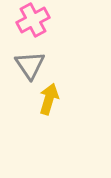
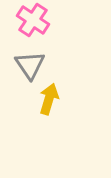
pink cross: rotated 28 degrees counterclockwise
